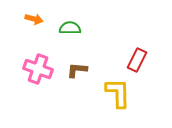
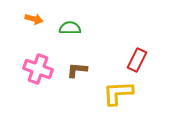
yellow L-shape: rotated 92 degrees counterclockwise
